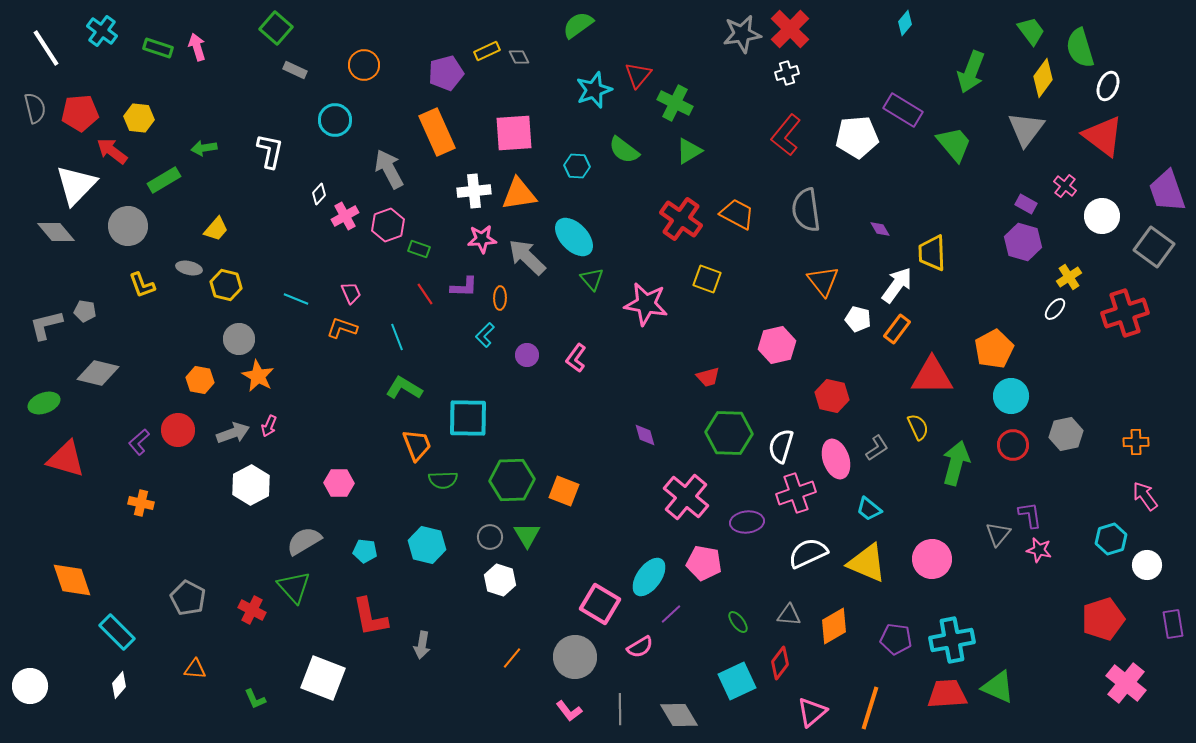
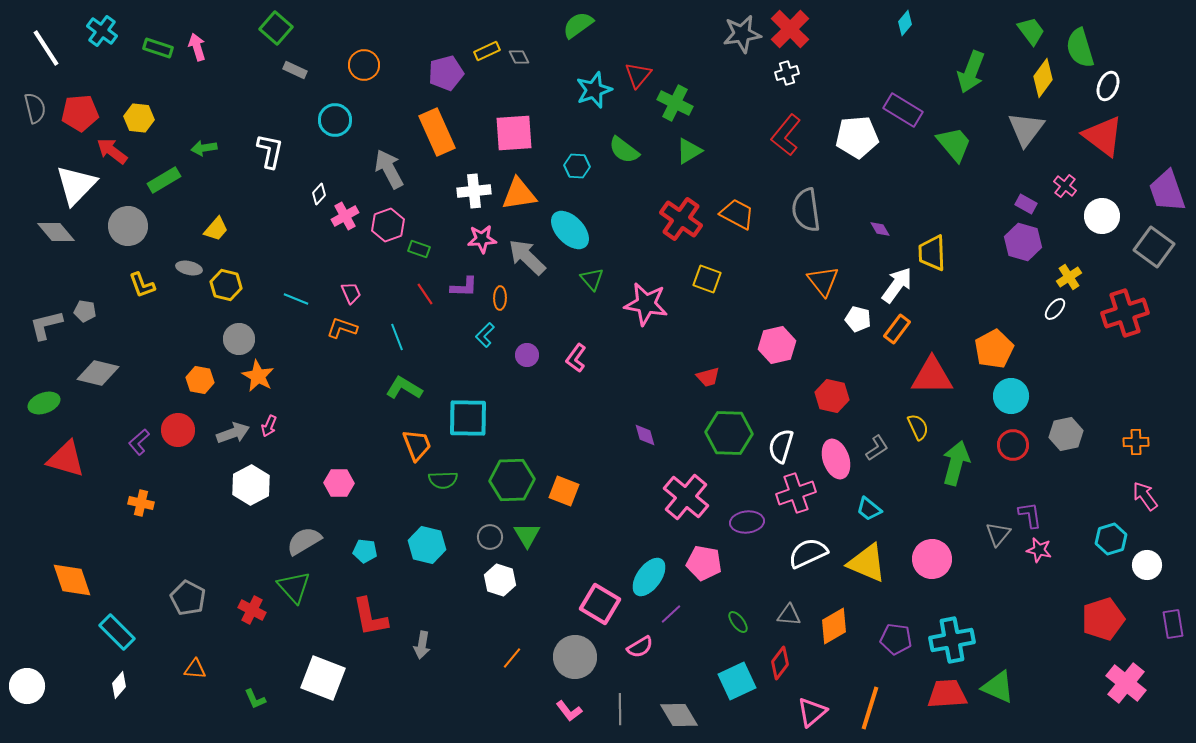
cyan ellipse at (574, 237): moved 4 px left, 7 px up
white circle at (30, 686): moved 3 px left
